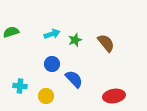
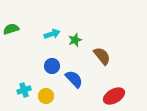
green semicircle: moved 3 px up
brown semicircle: moved 4 px left, 13 px down
blue circle: moved 2 px down
cyan cross: moved 4 px right, 4 px down; rotated 24 degrees counterclockwise
red ellipse: rotated 20 degrees counterclockwise
